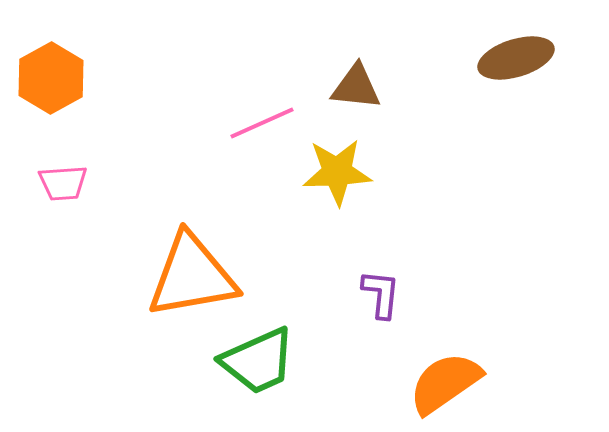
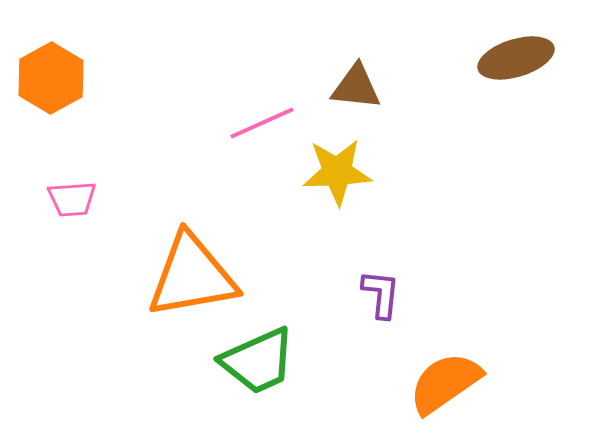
pink trapezoid: moved 9 px right, 16 px down
